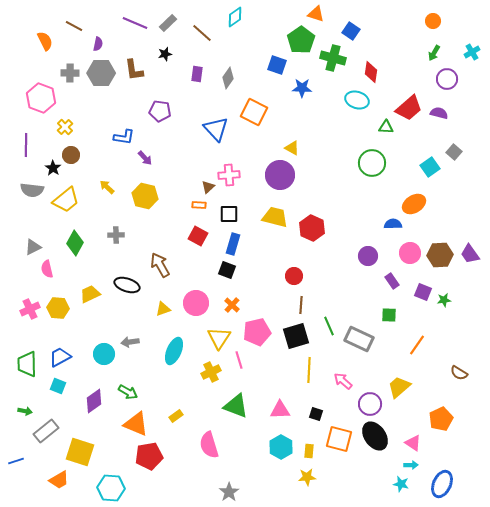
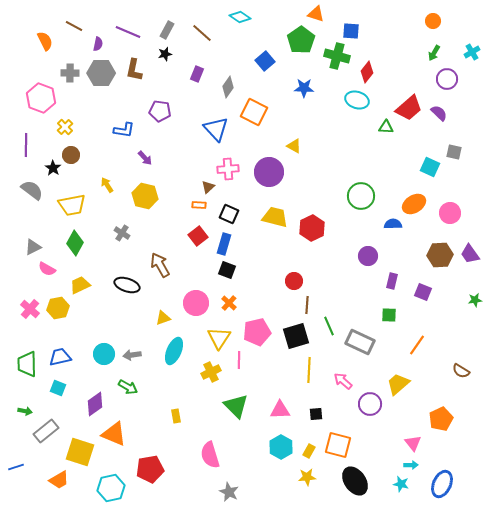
cyan diamond at (235, 17): moved 5 px right; rotated 70 degrees clockwise
purple line at (135, 23): moved 7 px left, 9 px down
gray rectangle at (168, 23): moved 1 px left, 7 px down; rotated 18 degrees counterclockwise
blue square at (351, 31): rotated 30 degrees counterclockwise
green cross at (333, 58): moved 4 px right, 2 px up
blue square at (277, 65): moved 12 px left, 4 px up; rotated 30 degrees clockwise
brown L-shape at (134, 70): rotated 20 degrees clockwise
red diamond at (371, 72): moved 4 px left; rotated 30 degrees clockwise
purple rectangle at (197, 74): rotated 14 degrees clockwise
gray diamond at (228, 78): moved 9 px down
blue star at (302, 88): moved 2 px right
purple semicircle at (439, 113): rotated 30 degrees clockwise
blue L-shape at (124, 137): moved 7 px up
yellow triangle at (292, 148): moved 2 px right, 2 px up
gray square at (454, 152): rotated 28 degrees counterclockwise
green circle at (372, 163): moved 11 px left, 33 px down
cyan square at (430, 167): rotated 30 degrees counterclockwise
pink cross at (229, 175): moved 1 px left, 6 px up
purple circle at (280, 175): moved 11 px left, 3 px up
yellow arrow at (107, 187): moved 2 px up; rotated 14 degrees clockwise
gray semicircle at (32, 190): rotated 150 degrees counterclockwise
yellow trapezoid at (66, 200): moved 6 px right, 5 px down; rotated 28 degrees clockwise
black square at (229, 214): rotated 24 degrees clockwise
red hexagon at (312, 228): rotated 10 degrees clockwise
gray cross at (116, 235): moved 6 px right, 2 px up; rotated 35 degrees clockwise
red square at (198, 236): rotated 24 degrees clockwise
blue rectangle at (233, 244): moved 9 px left
pink circle at (410, 253): moved 40 px right, 40 px up
pink semicircle at (47, 269): rotated 48 degrees counterclockwise
red circle at (294, 276): moved 5 px down
purple rectangle at (392, 281): rotated 49 degrees clockwise
yellow trapezoid at (90, 294): moved 10 px left, 9 px up
green star at (444, 300): moved 31 px right
orange cross at (232, 305): moved 3 px left, 2 px up
brown line at (301, 305): moved 6 px right
yellow hexagon at (58, 308): rotated 15 degrees counterclockwise
pink cross at (30, 309): rotated 24 degrees counterclockwise
yellow triangle at (163, 309): moved 9 px down
gray rectangle at (359, 339): moved 1 px right, 3 px down
gray arrow at (130, 342): moved 2 px right, 13 px down
blue trapezoid at (60, 357): rotated 15 degrees clockwise
pink line at (239, 360): rotated 18 degrees clockwise
brown semicircle at (459, 373): moved 2 px right, 2 px up
cyan square at (58, 386): moved 2 px down
yellow trapezoid at (399, 387): moved 1 px left, 3 px up
green arrow at (128, 392): moved 5 px up
purple diamond at (94, 401): moved 1 px right, 3 px down
green triangle at (236, 406): rotated 24 degrees clockwise
black square at (316, 414): rotated 24 degrees counterclockwise
yellow rectangle at (176, 416): rotated 64 degrees counterclockwise
orange triangle at (136, 424): moved 22 px left, 10 px down
black ellipse at (375, 436): moved 20 px left, 45 px down
orange square at (339, 439): moved 1 px left, 6 px down
pink triangle at (413, 443): rotated 18 degrees clockwise
pink semicircle at (209, 445): moved 1 px right, 10 px down
yellow rectangle at (309, 451): rotated 24 degrees clockwise
red pentagon at (149, 456): moved 1 px right, 13 px down
blue line at (16, 461): moved 6 px down
cyan hexagon at (111, 488): rotated 16 degrees counterclockwise
gray star at (229, 492): rotated 12 degrees counterclockwise
